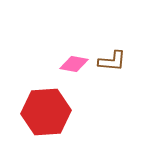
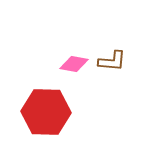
red hexagon: rotated 6 degrees clockwise
